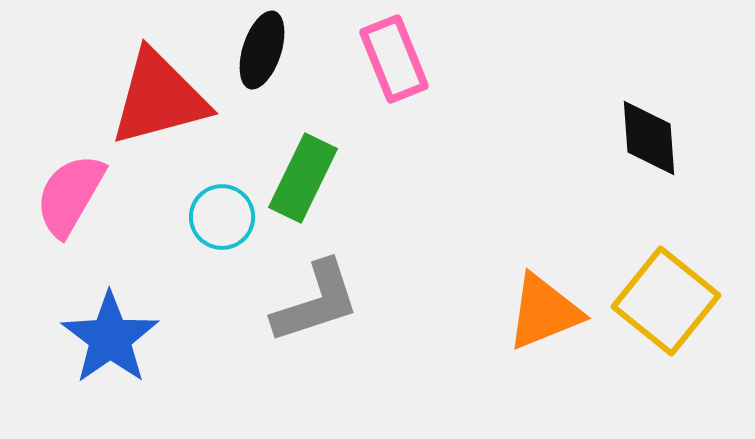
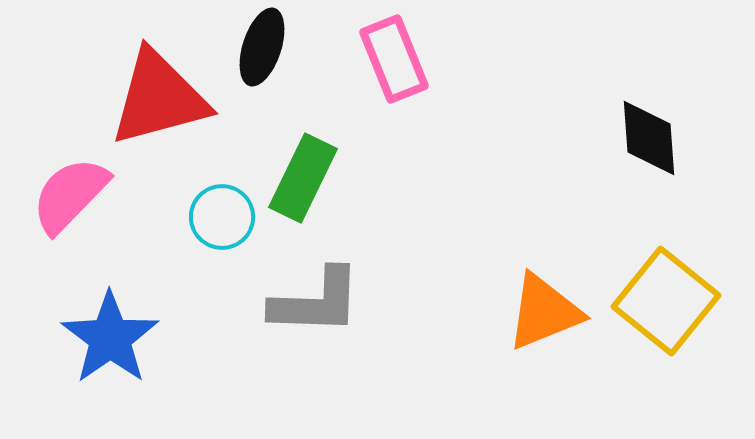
black ellipse: moved 3 px up
pink semicircle: rotated 14 degrees clockwise
gray L-shape: rotated 20 degrees clockwise
